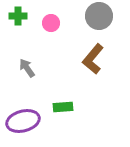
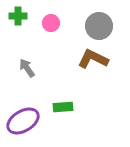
gray circle: moved 10 px down
brown L-shape: rotated 76 degrees clockwise
purple ellipse: rotated 16 degrees counterclockwise
